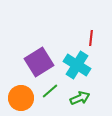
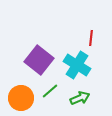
purple square: moved 2 px up; rotated 20 degrees counterclockwise
